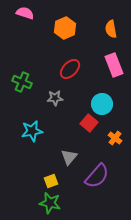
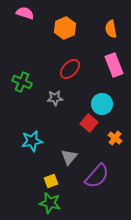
cyan star: moved 10 px down
